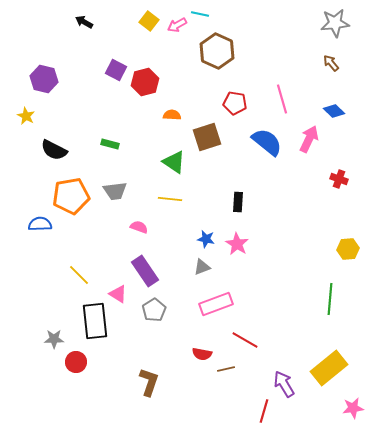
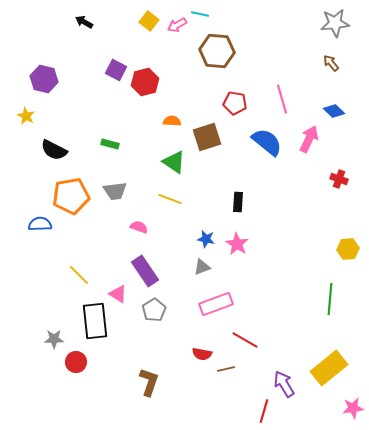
brown hexagon at (217, 51): rotated 20 degrees counterclockwise
orange semicircle at (172, 115): moved 6 px down
yellow line at (170, 199): rotated 15 degrees clockwise
